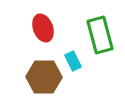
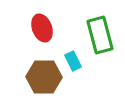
red ellipse: moved 1 px left
